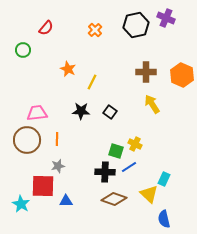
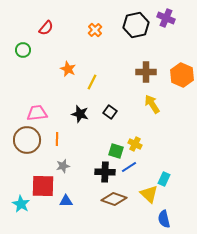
black star: moved 1 px left, 3 px down; rotated 12 degrees clockwise
gray star: moved 5 px right
